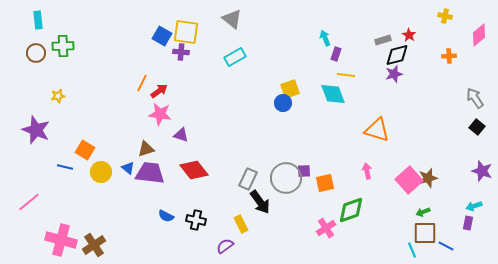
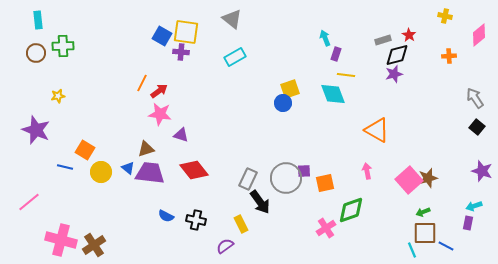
orange triangle at (377, 130): rotated 12 degrees clockwise
